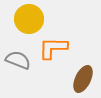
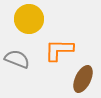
orange L-shape: moved 6 px right, 2 px down
gray semicircle: moved 1 px left, 1 px up
